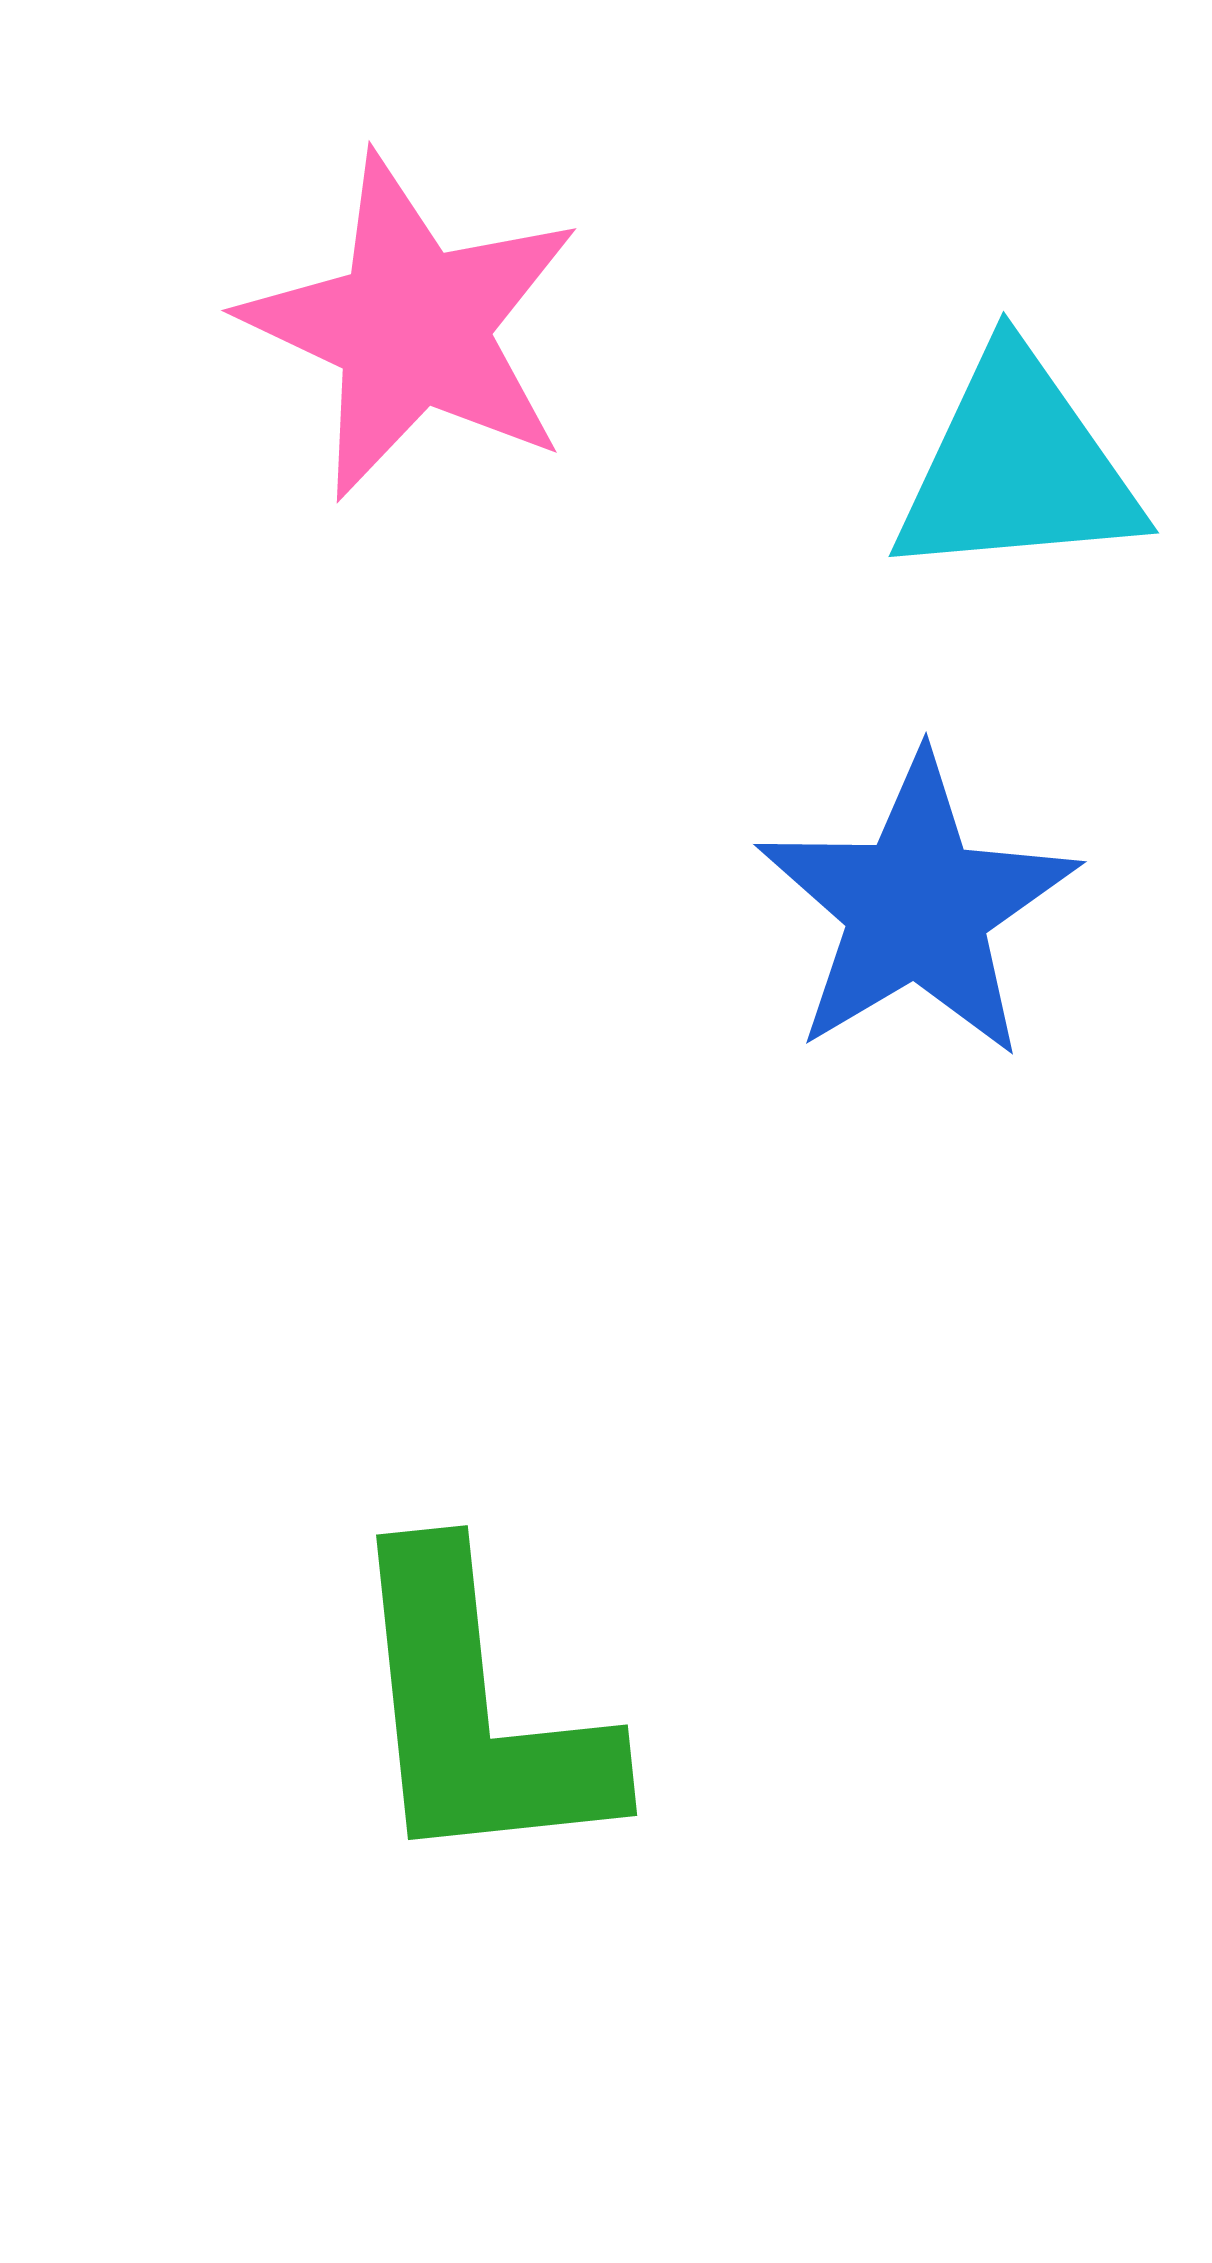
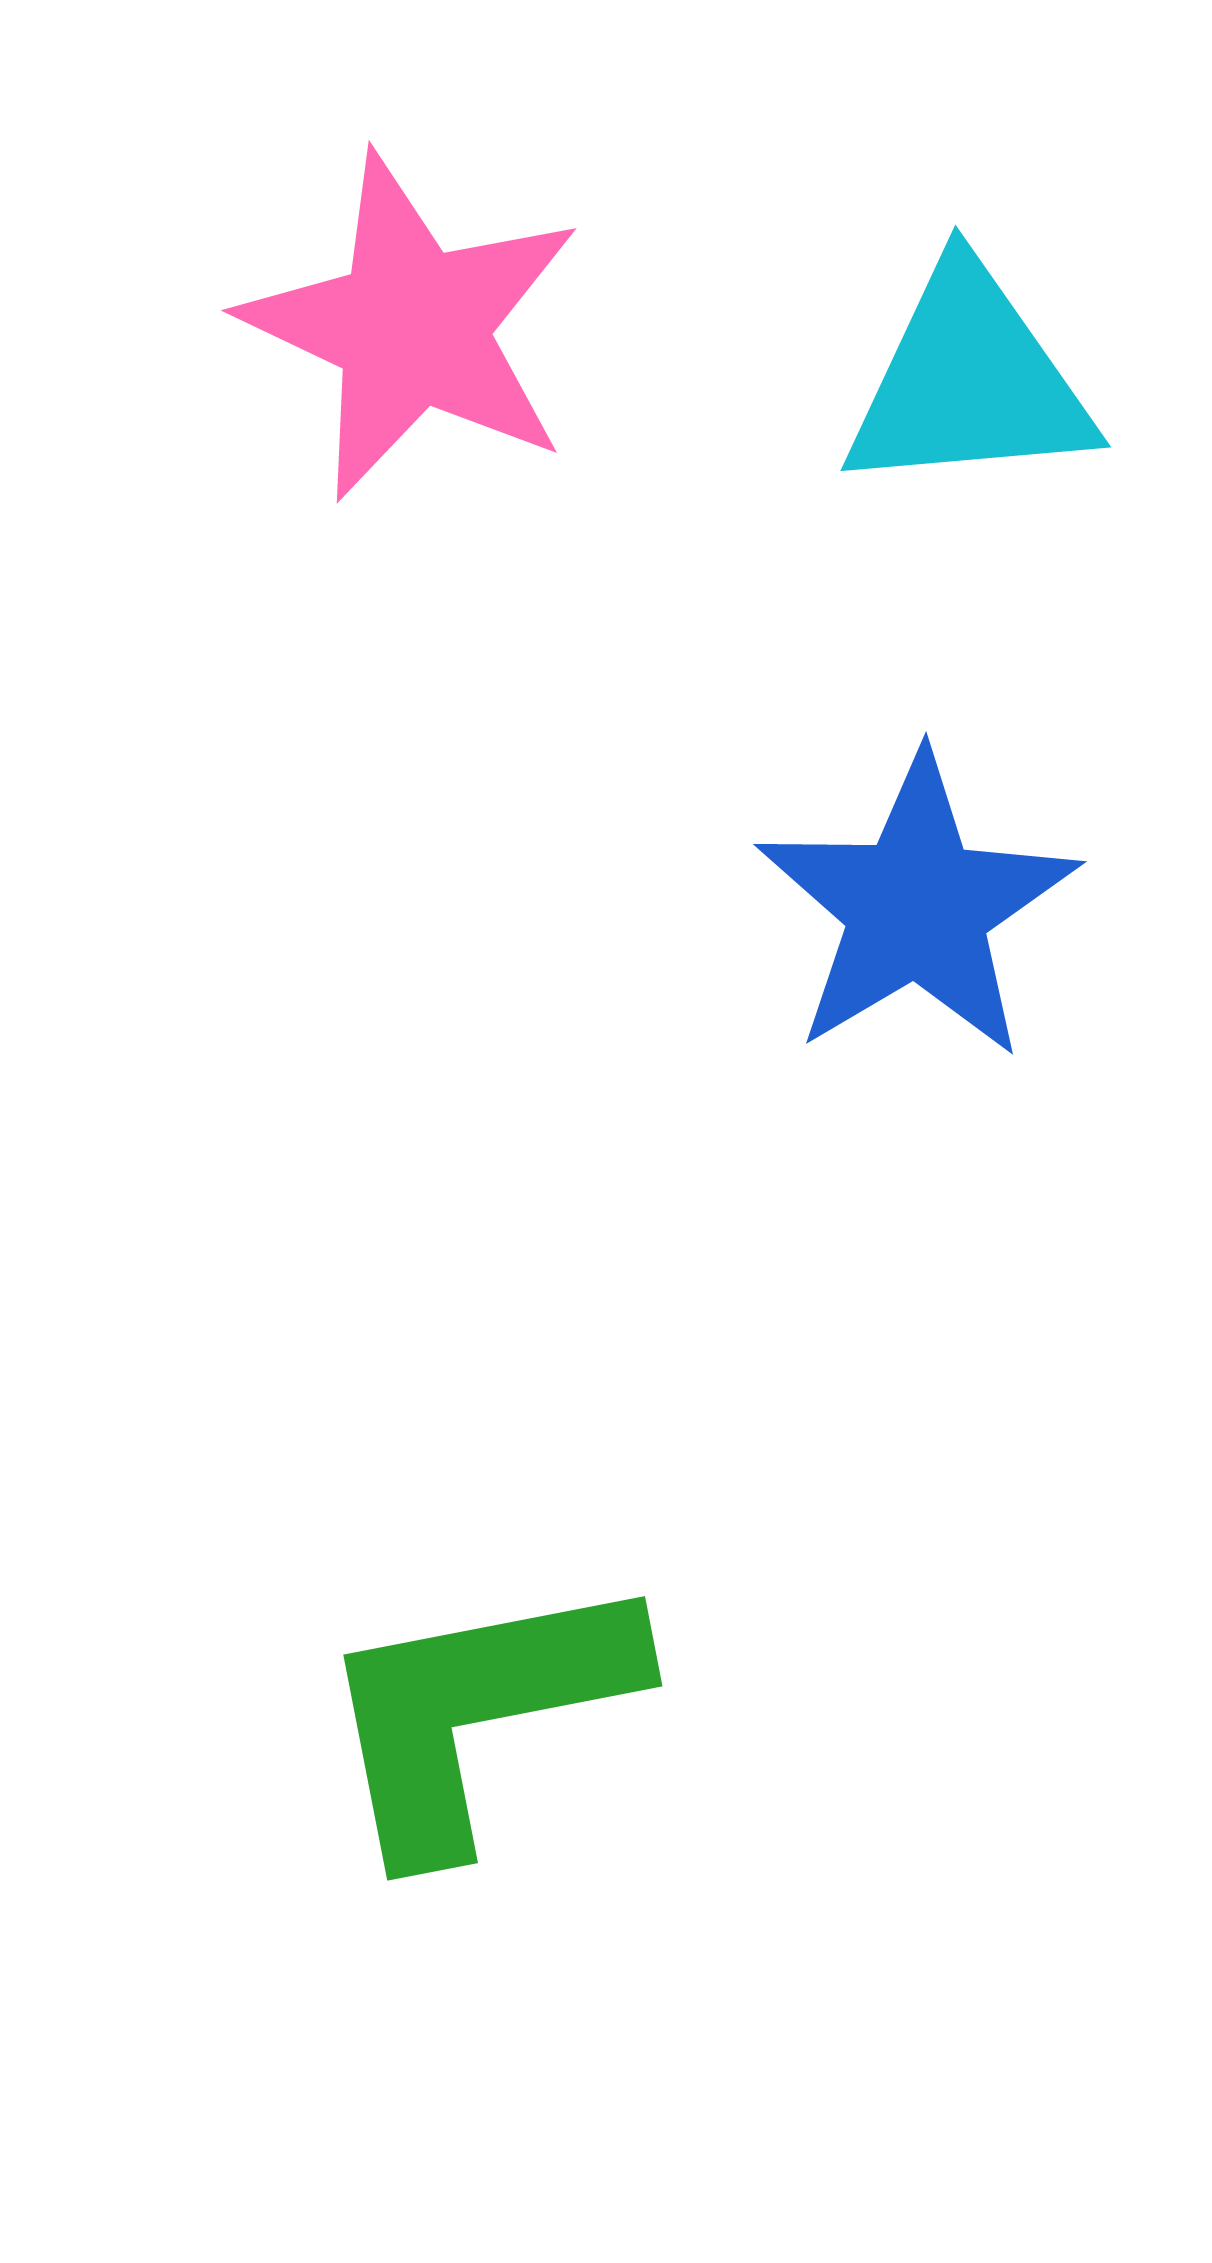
cyan triangle: moved 48 px left, 86 px up
green L-shape: rotated 85 degrees clockwise
